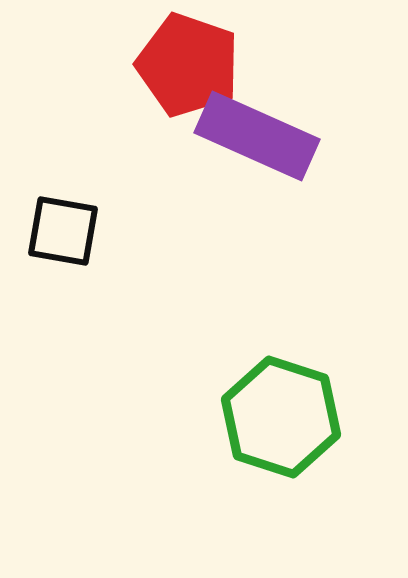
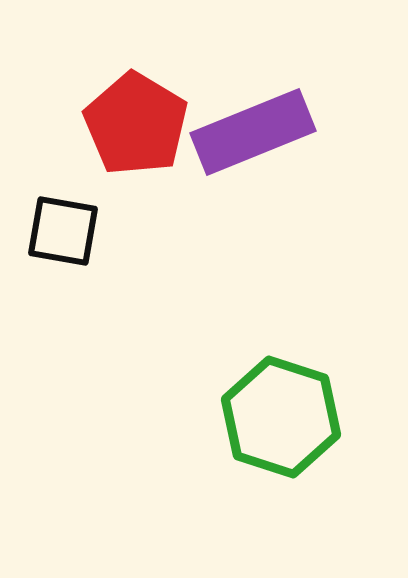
red pentagon: moved 52 px left, 59 px down; rotated 12 degrees clockwise
purple rectangle: moved 4 px left, 4 px up; rotated 46 degrees counterclockwise
